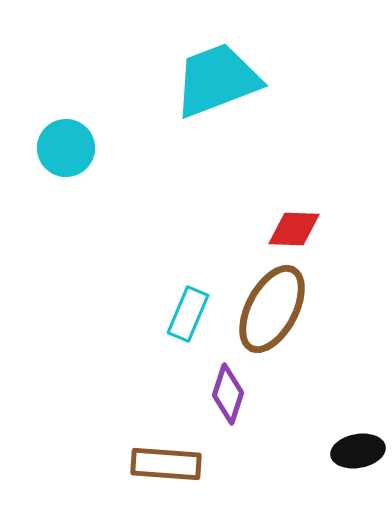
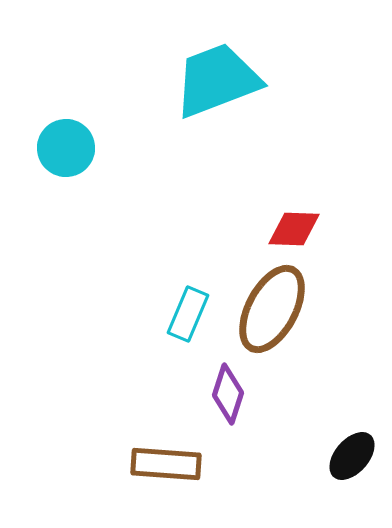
black ellipse: moved 6 px left, 5 px down; rotated 39 degrees counterclockwise
